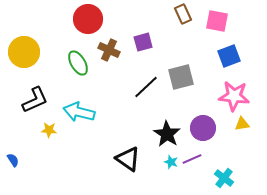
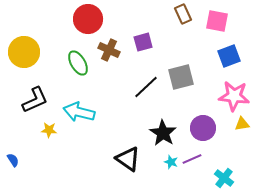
black star: moved 4 px left, 1 px up
